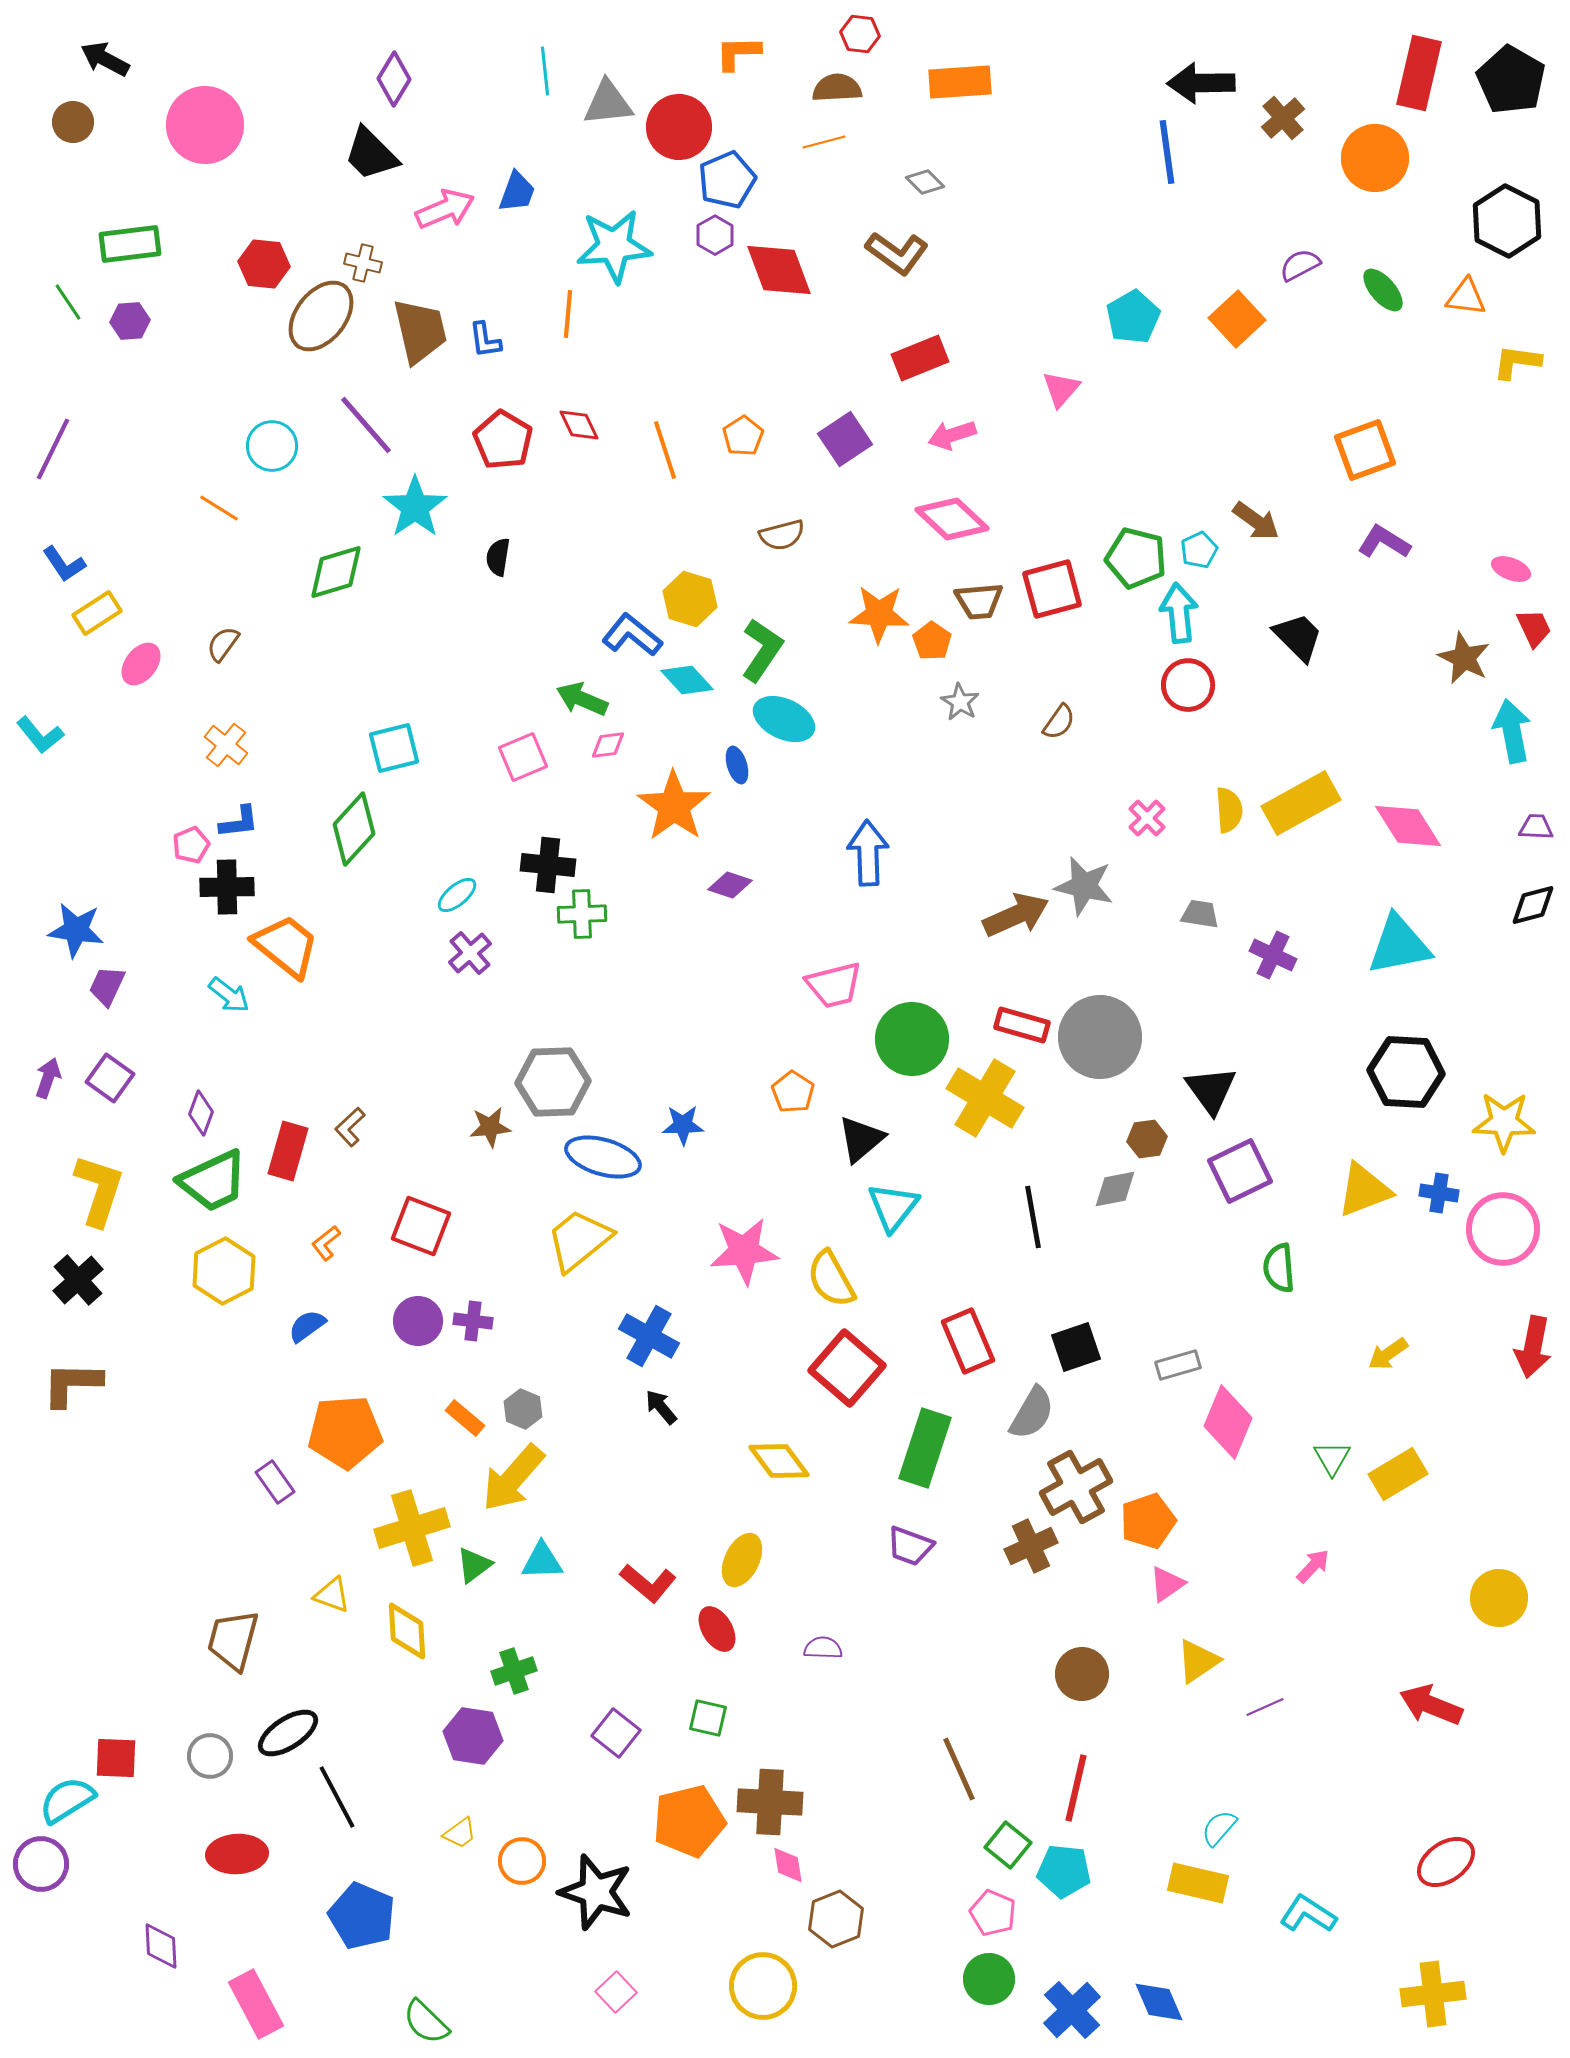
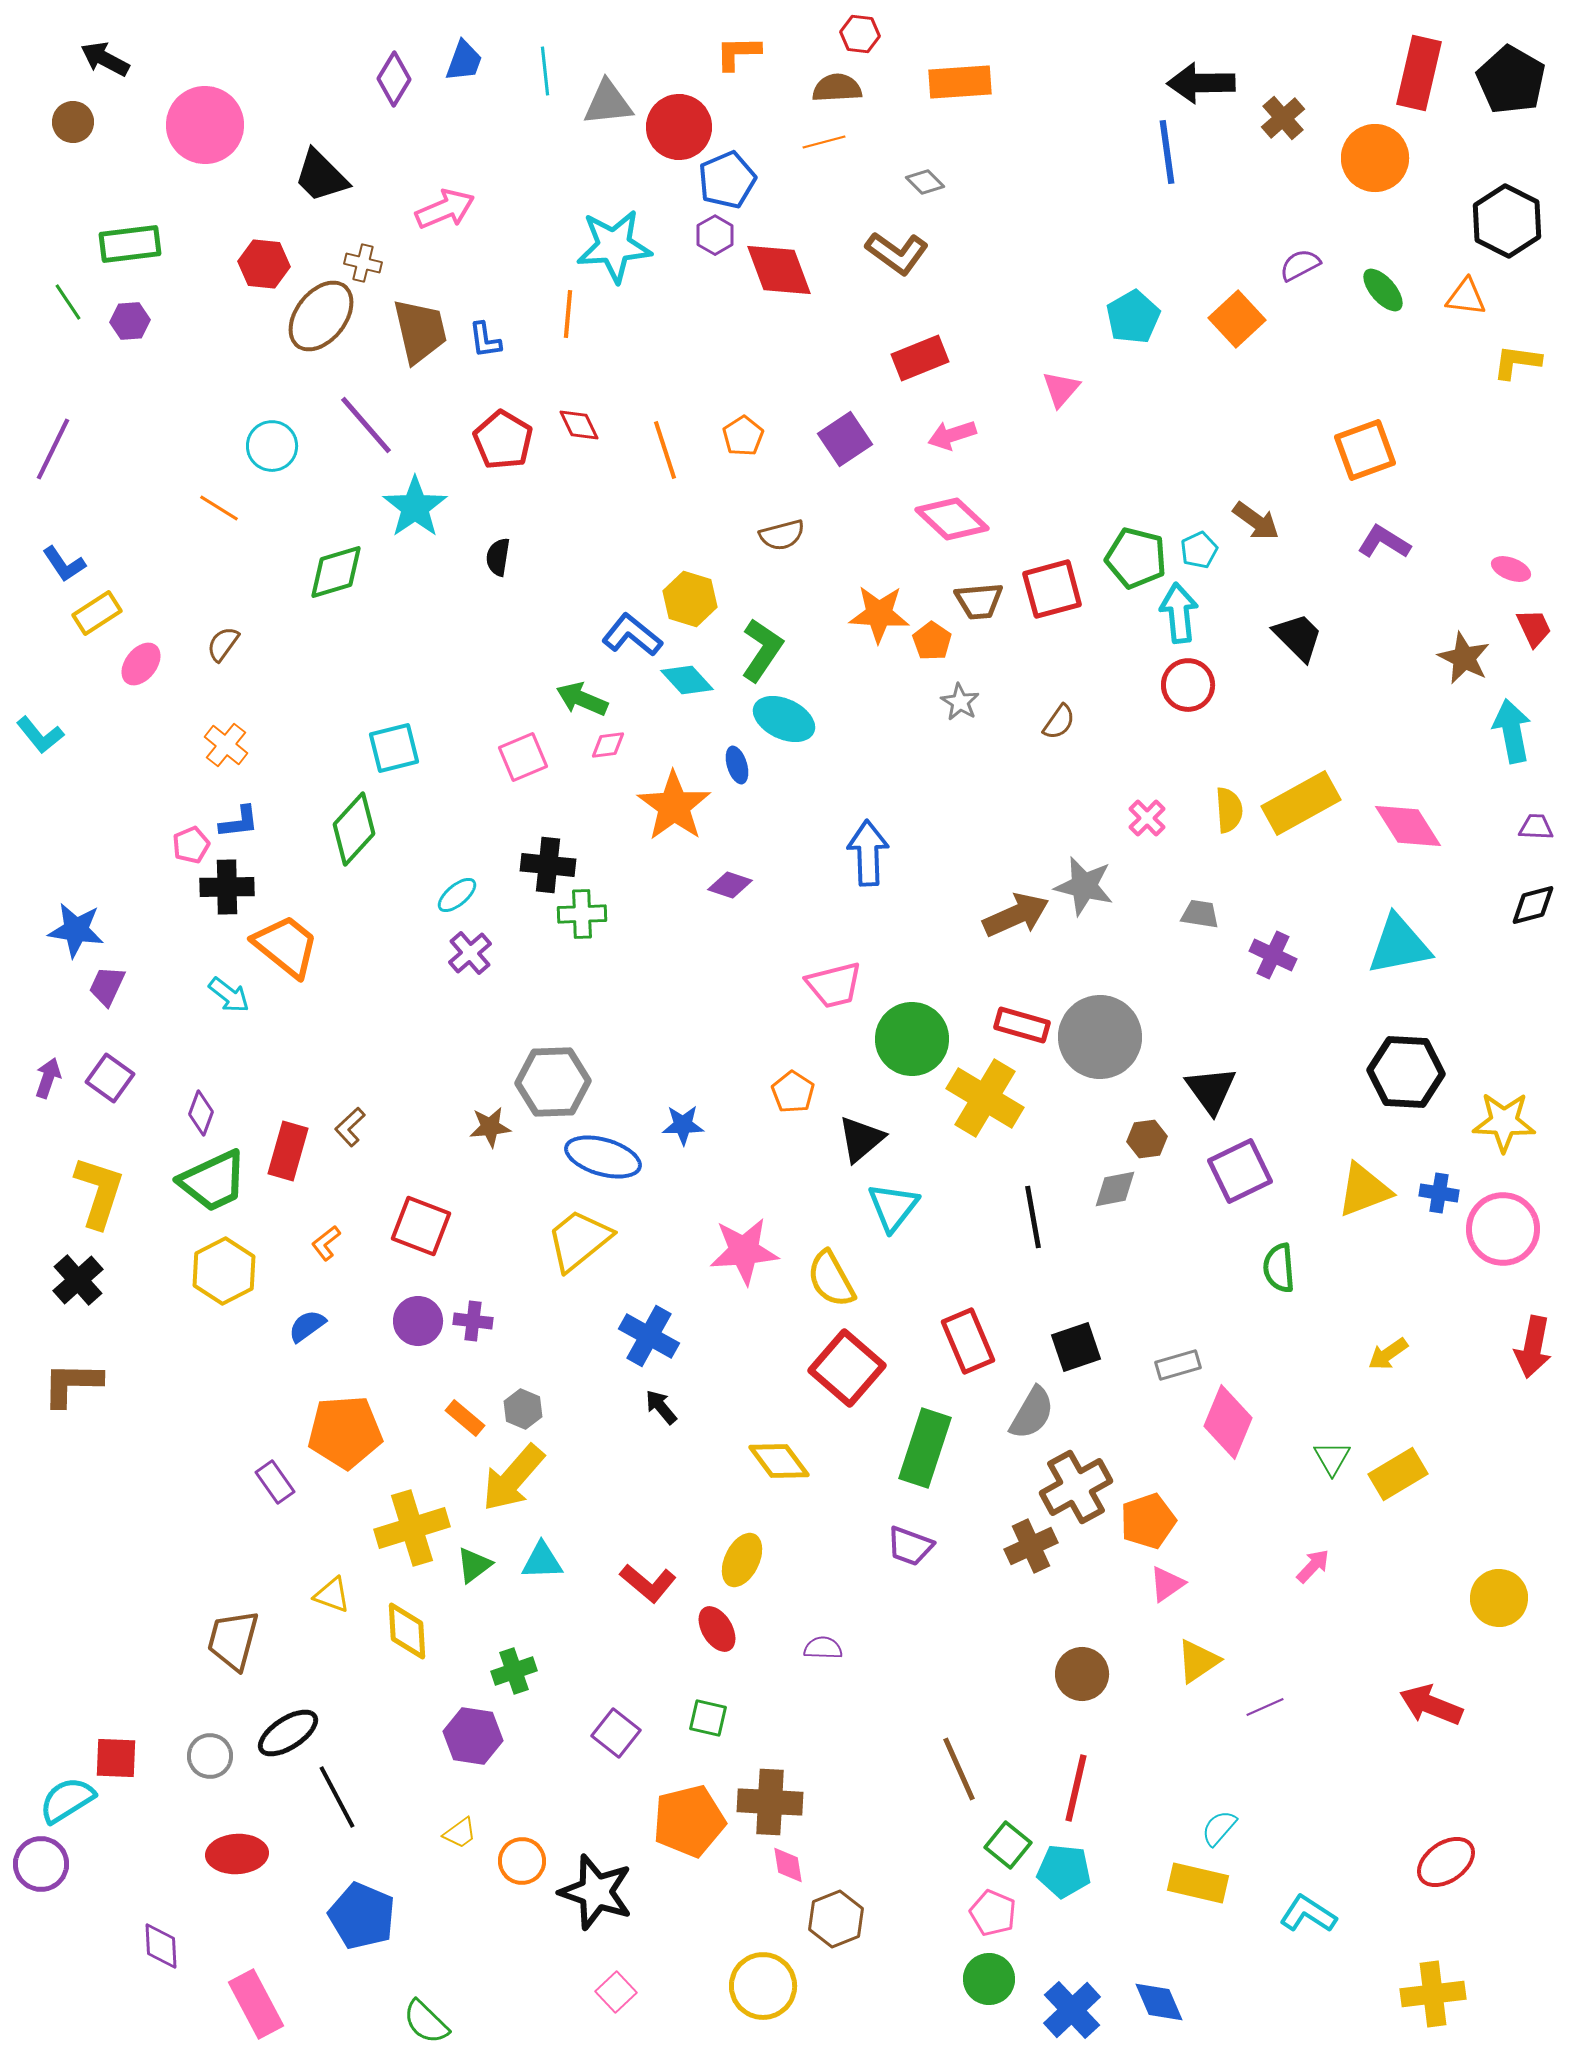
black trapezoid at (371, 154): moved 50 px left, 22 px down
blue trapezoid at (517, 192): moved 53 px left, 131 px up
yellow L-shape at (99, 1190): moved 2 px down
